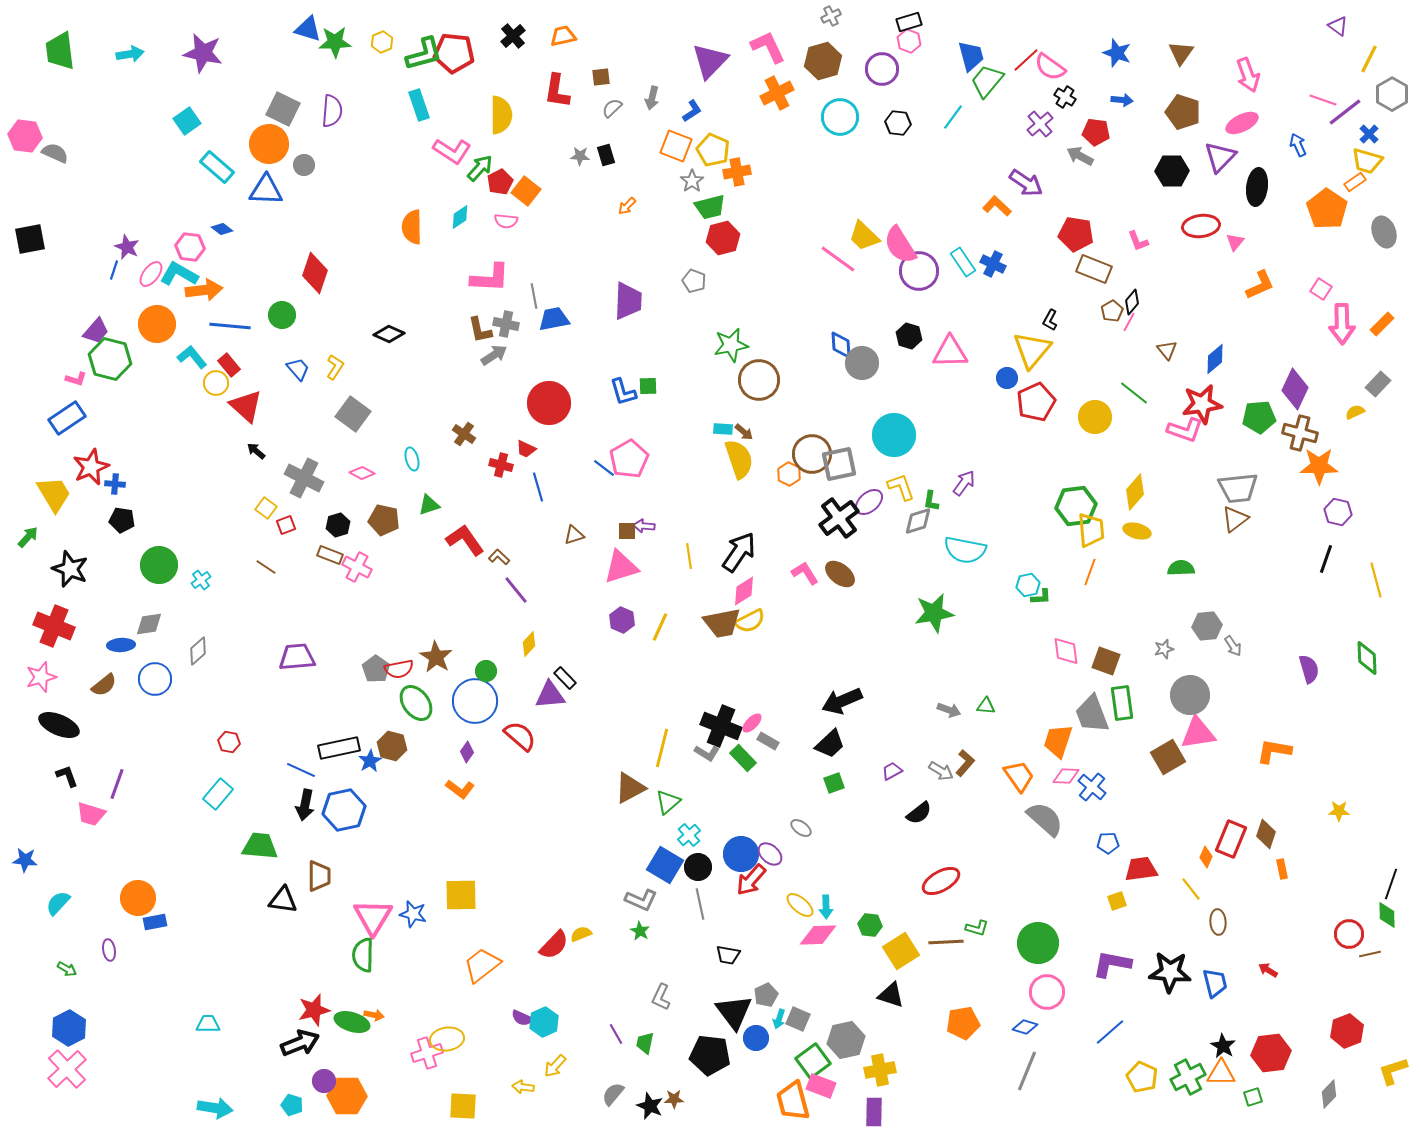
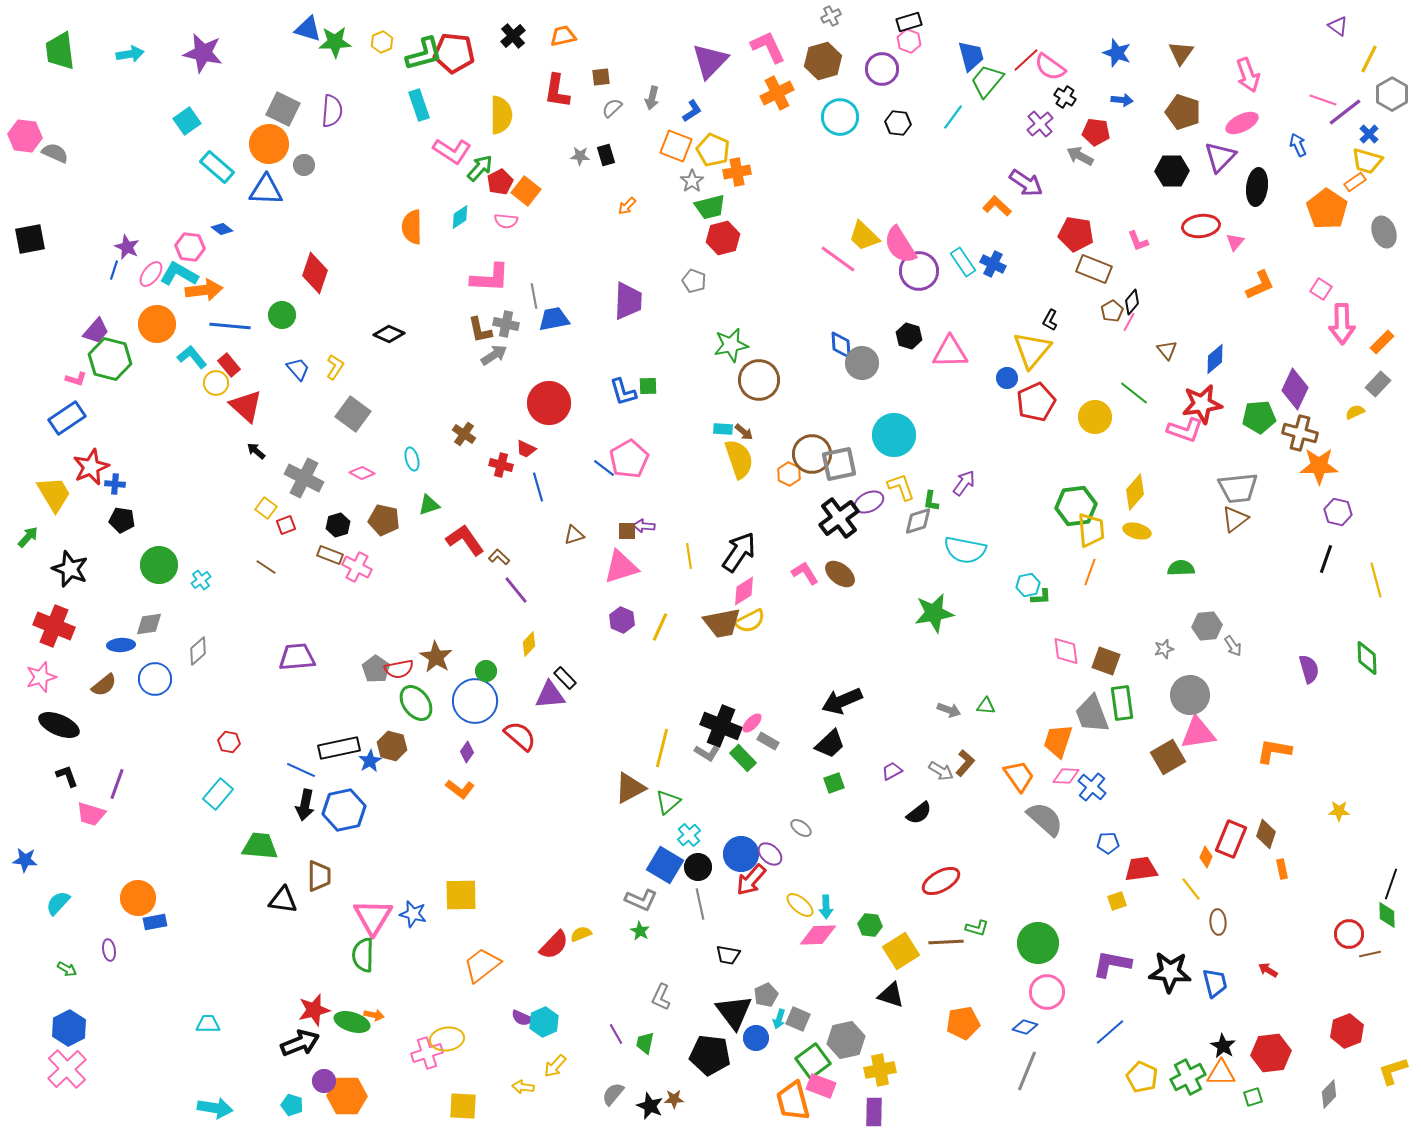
orange rectangle at (1382, 324): moved 18 px down
purple ellipse at (869, 502): rotated 16 degrees clockwise
